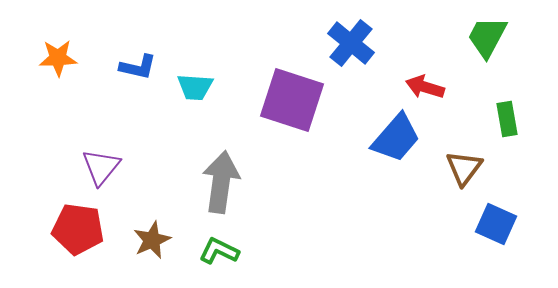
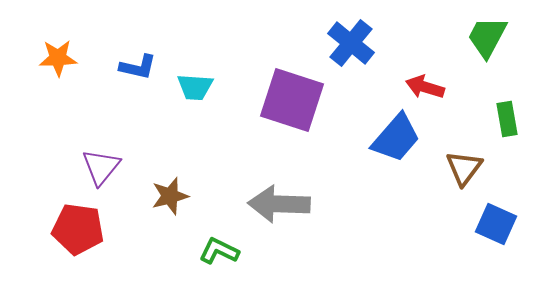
gray arrow: moved 58 px right, 22 px down; rotated 96 degrees counterclockwise
brown star: moved 18 px right, 44 px up; rotated 9 degrees clockwise
